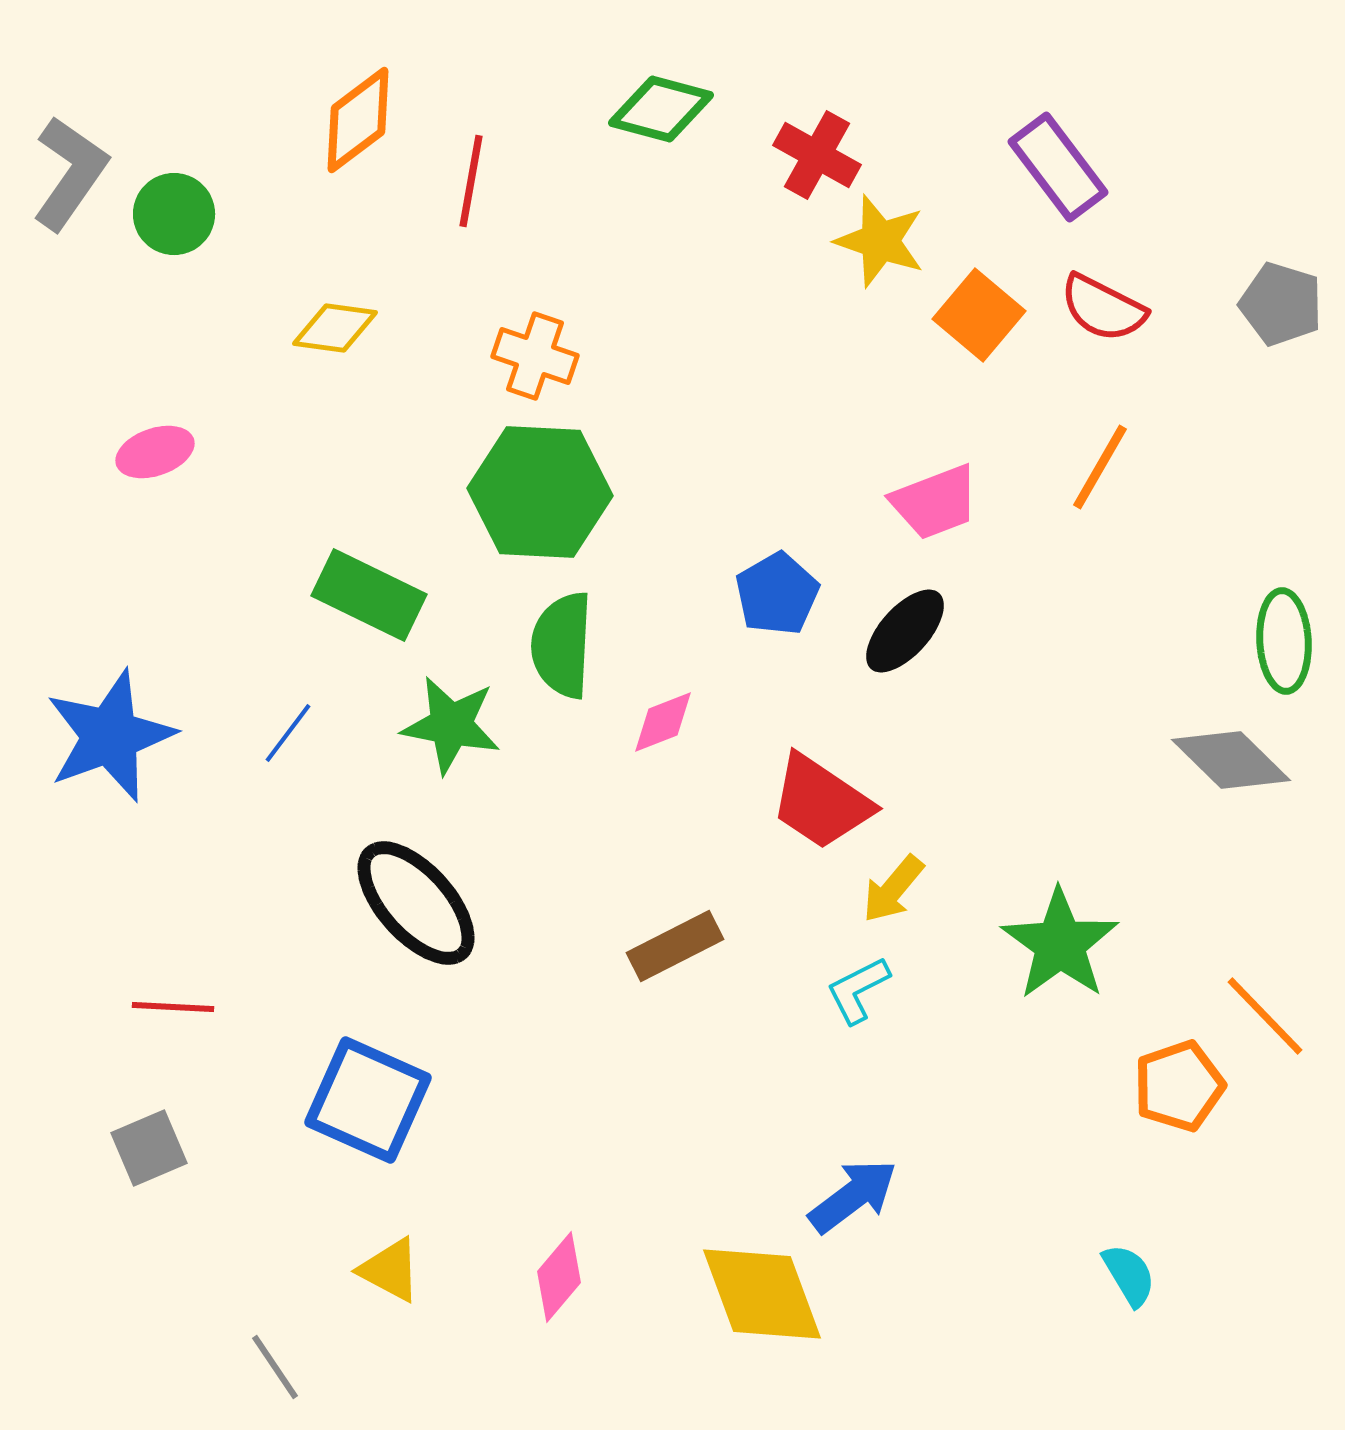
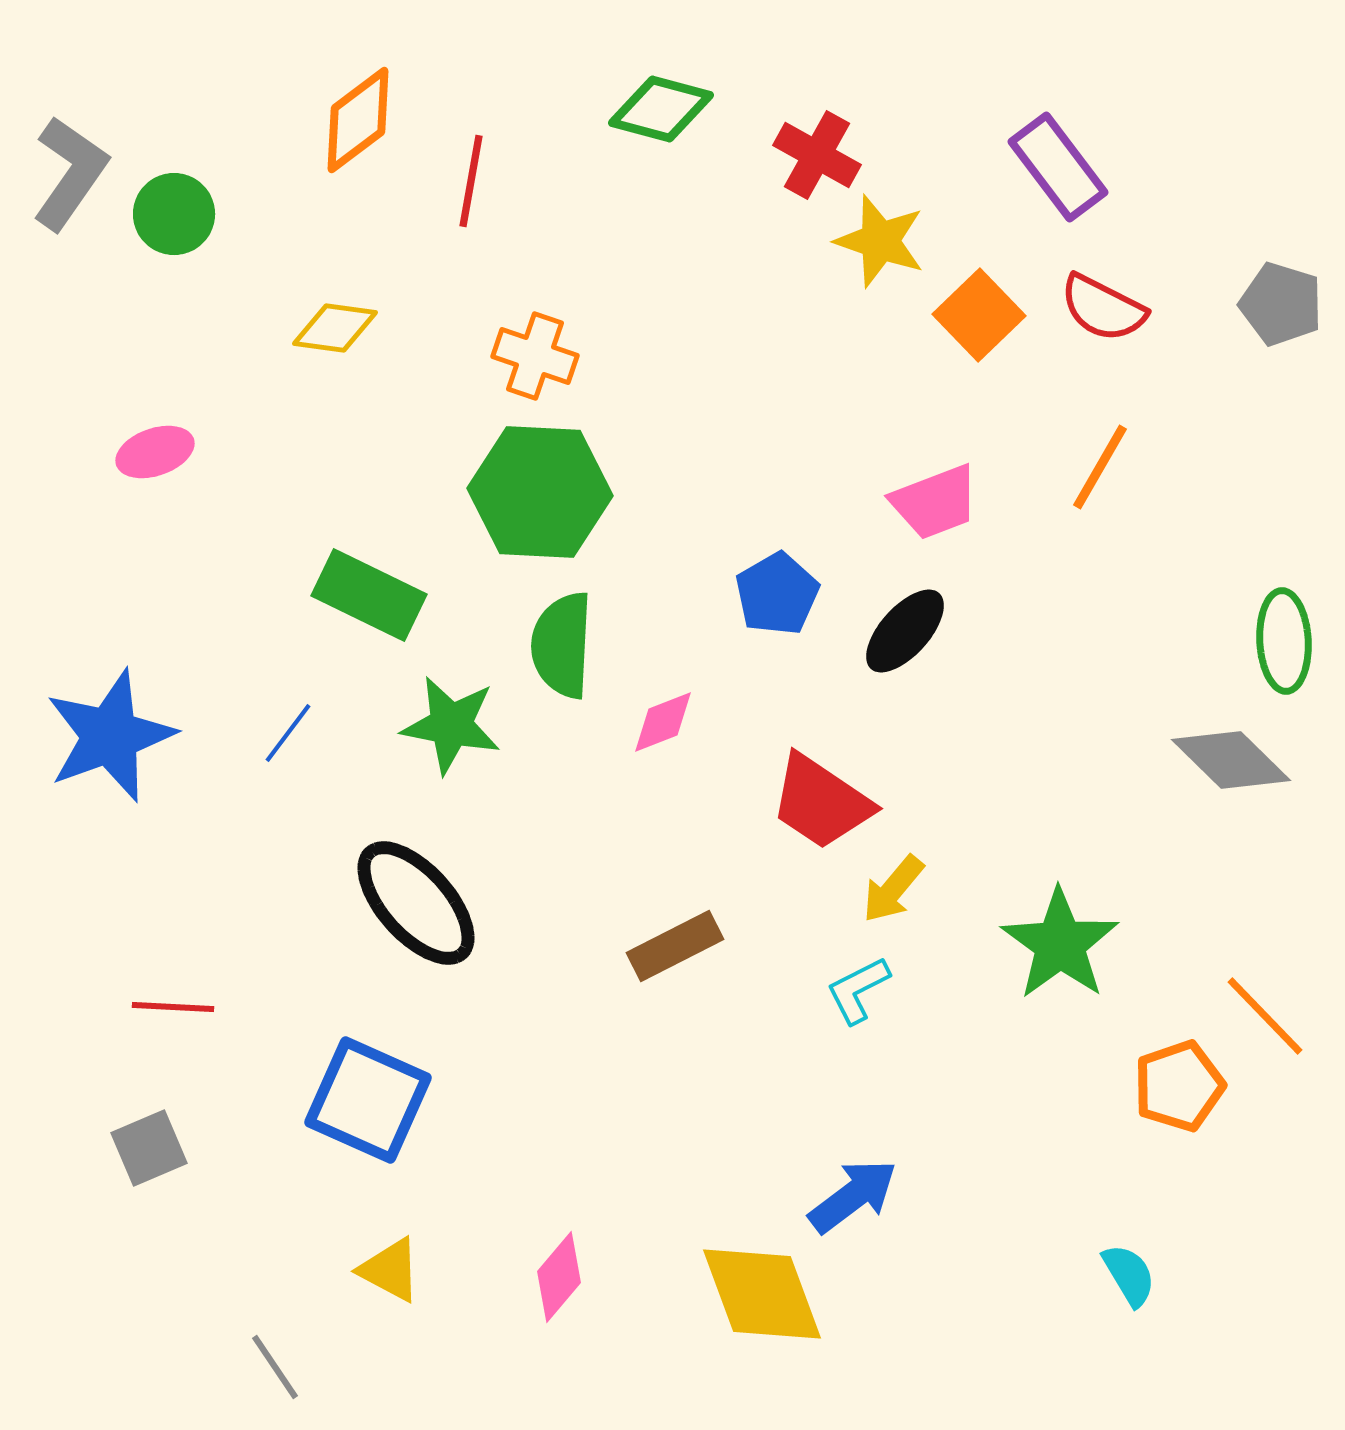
orange square at (979, 315): rotated 6 degrees clockwise
